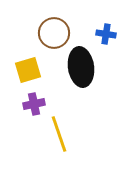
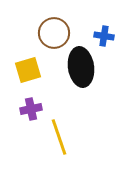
blue cross: moved 2 px left, 2 px down
purple cross: moved 3 px left, 5 px down
yellow line: moved 3 px down
